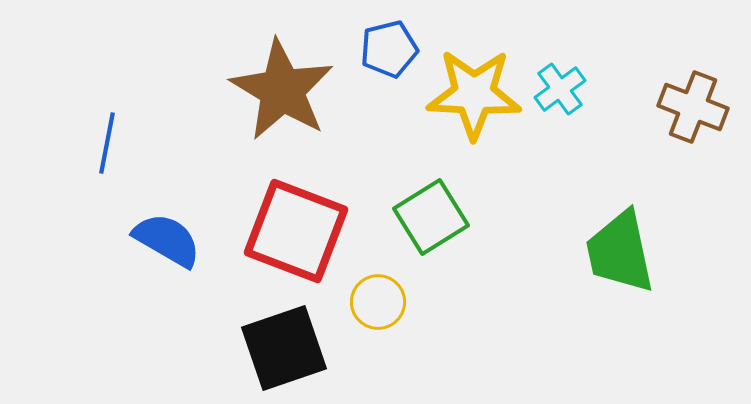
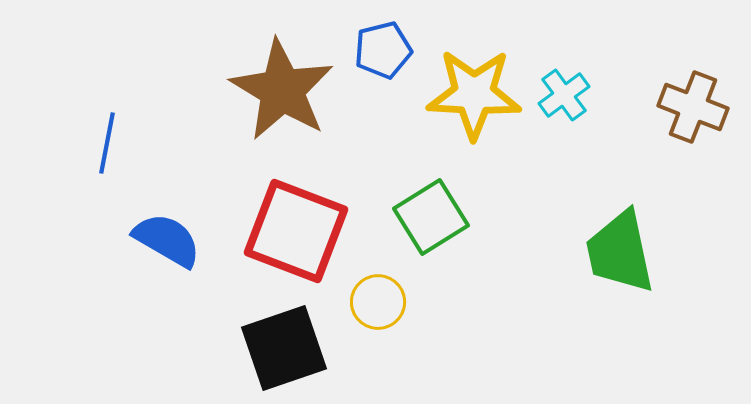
blue pentagon: moved 6 px left, 1 px down
cyan cross: moved 4 px right, 6 px down
